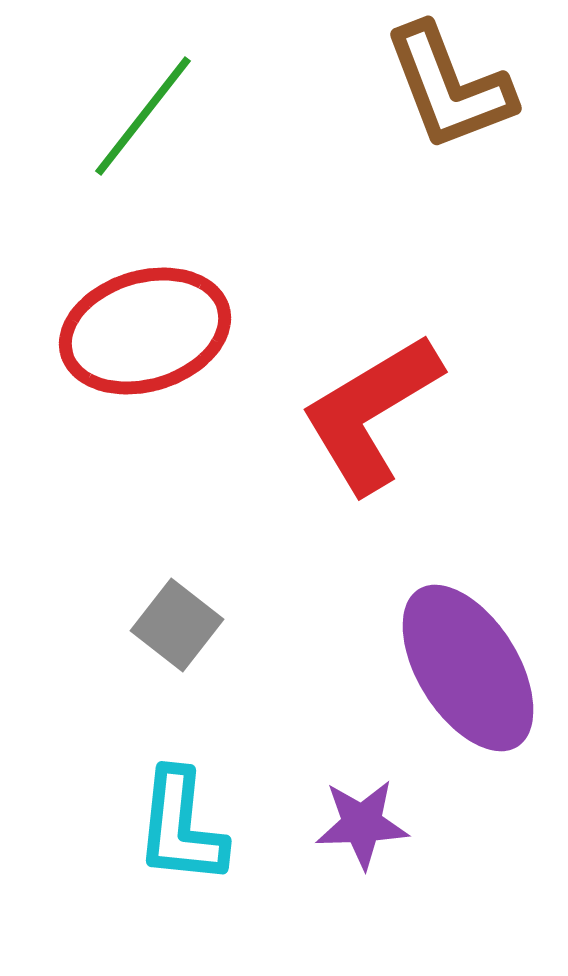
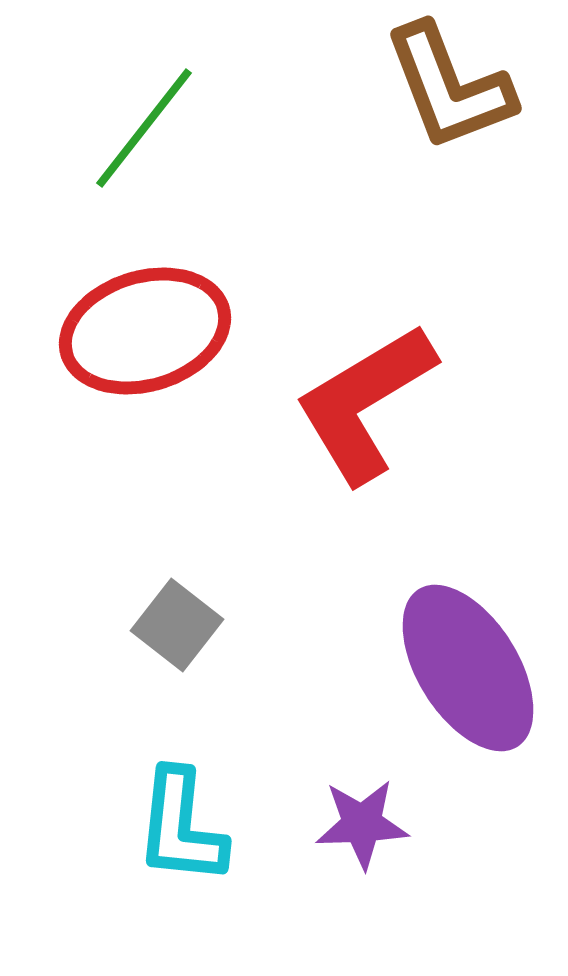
green line: moved 1 px right, 12 px down
red L-shape: moved 6 px left, 10 px up
